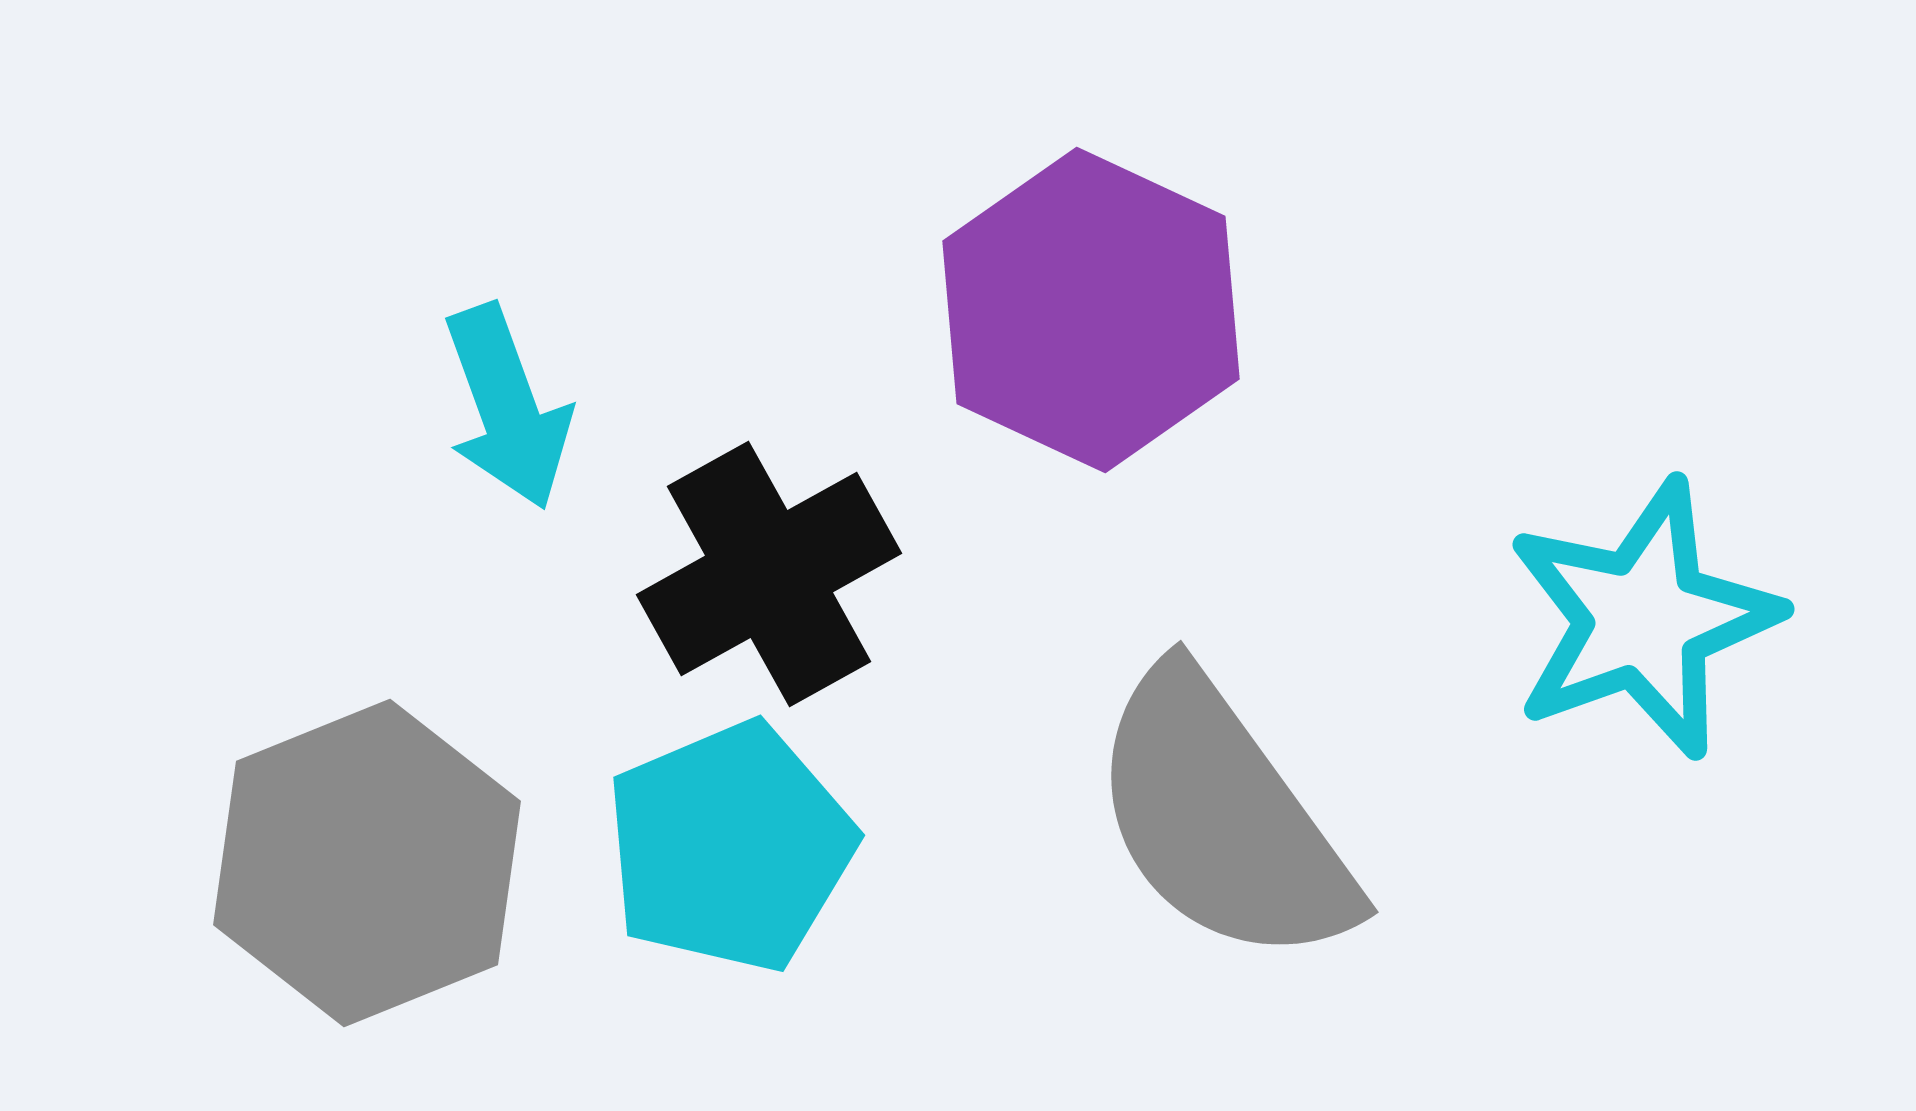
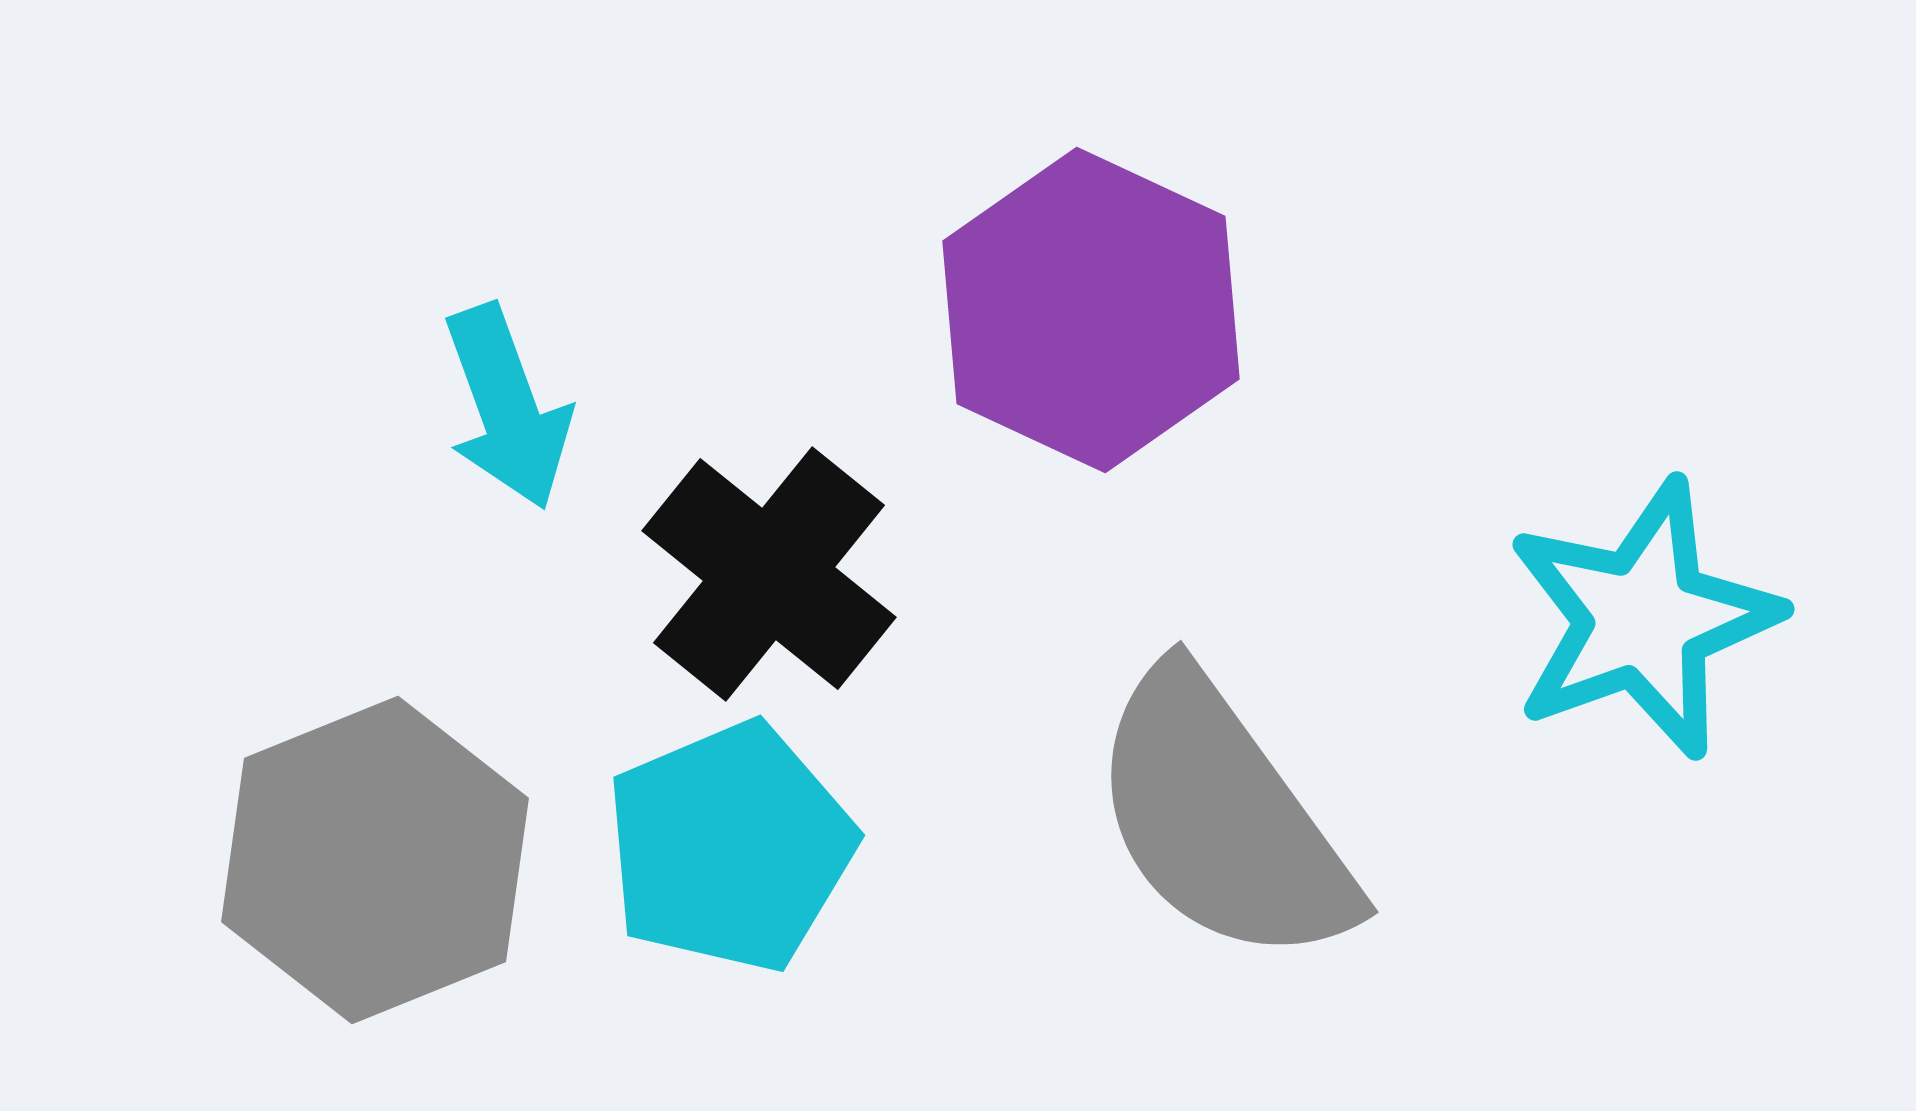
black cross: rotated 22 degrees counterclockwise
gray hexagon: moved 8 px right, 3 px up
